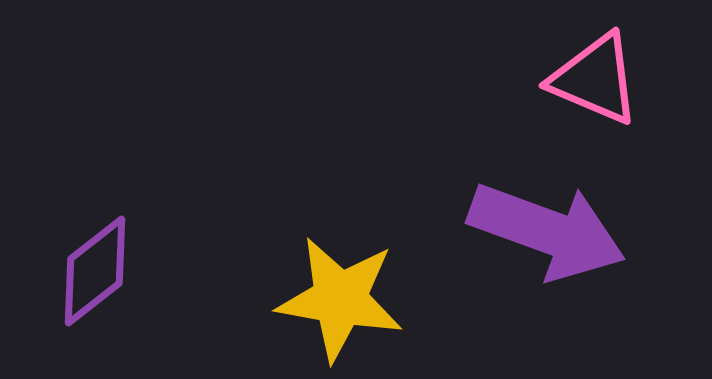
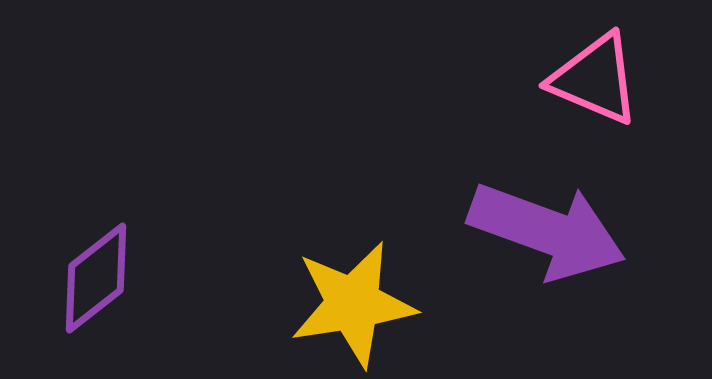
purple diamond: moved 1 px right, 7 px down
yellow star: moved 13 px right, 5 px down; rotated 19 degrees counterclockwise
